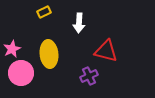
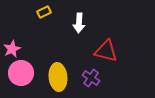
yellow ellipse: moved 9 px right, 23 px down
purple cross: moved 2 px right, 2 px down; rotated 30 degrees counterclockwise
